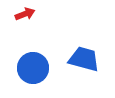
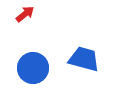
red arrow: rotated 18 degrees counterclockwise
